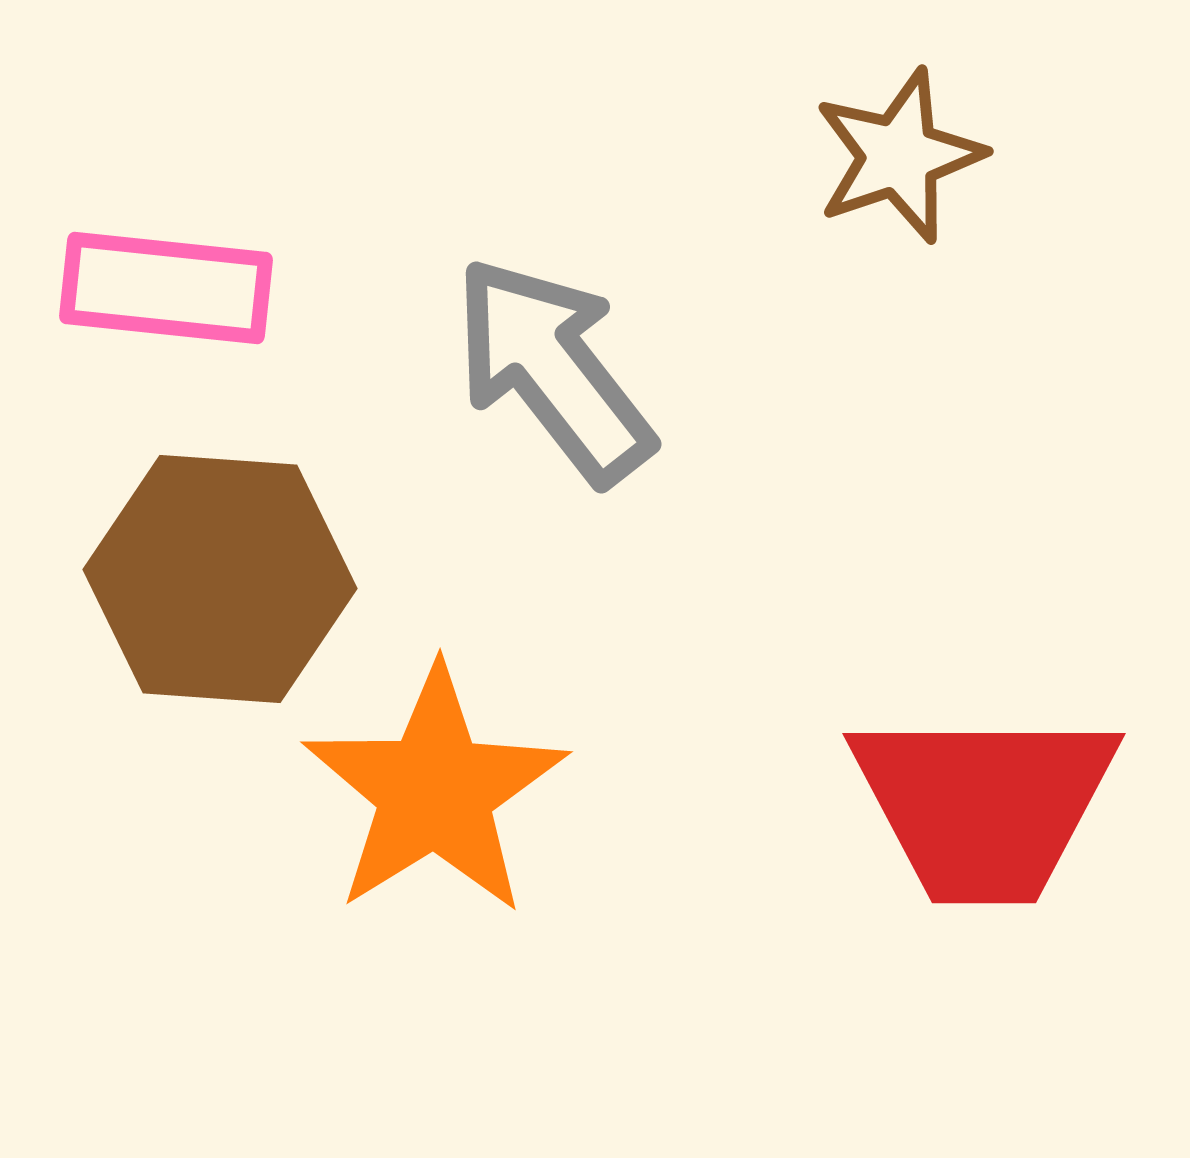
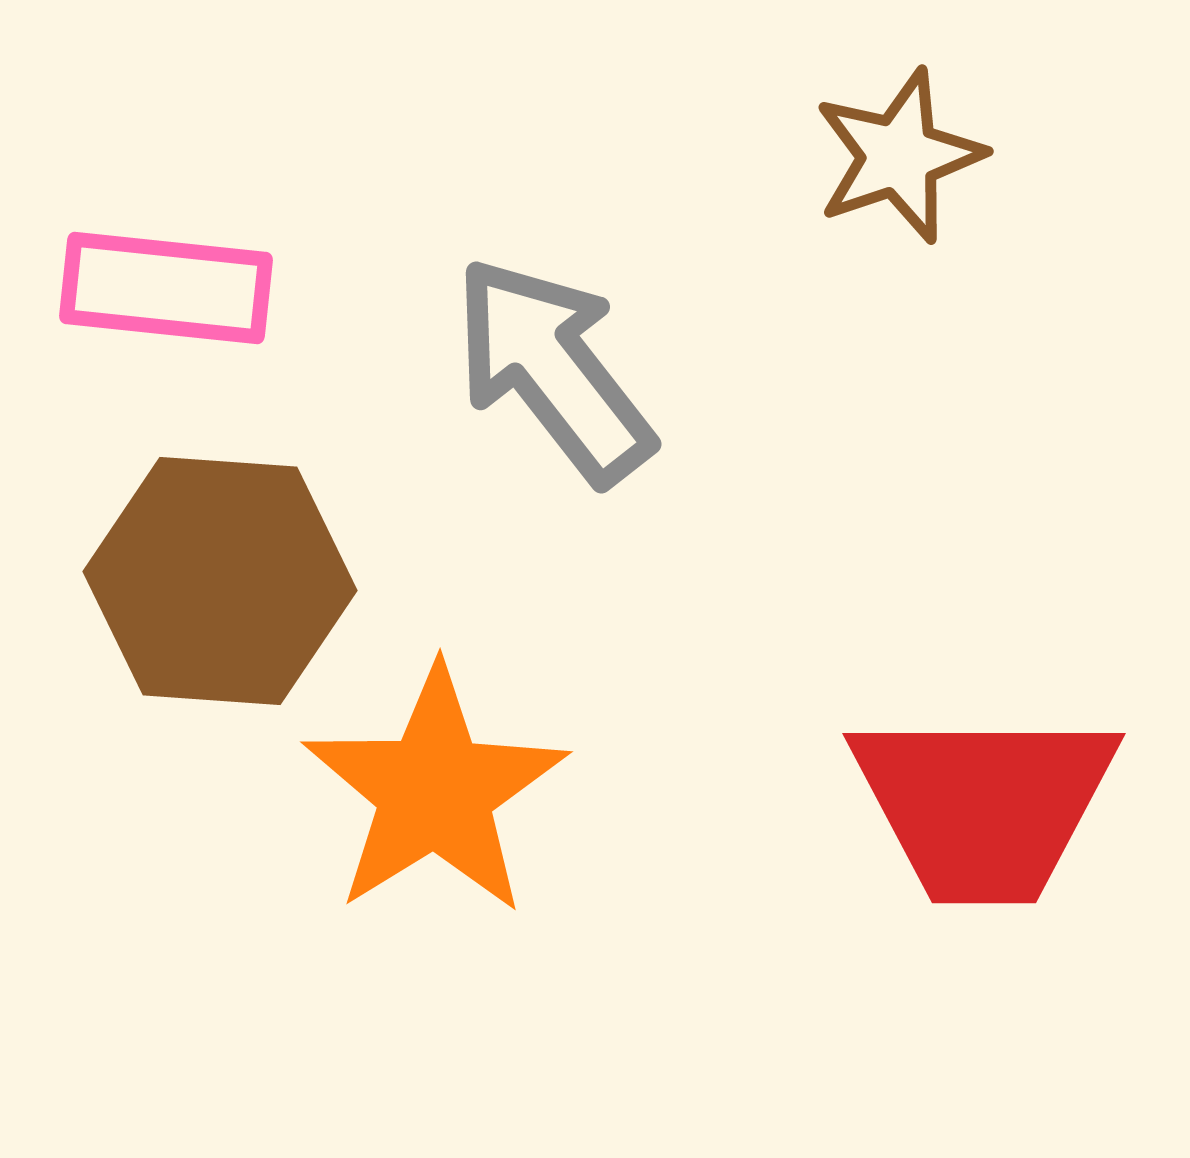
brown hexagon: moved 2 px down
